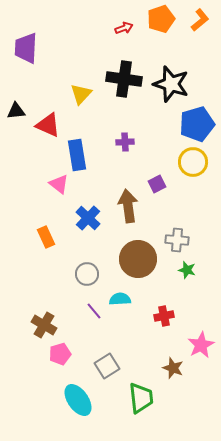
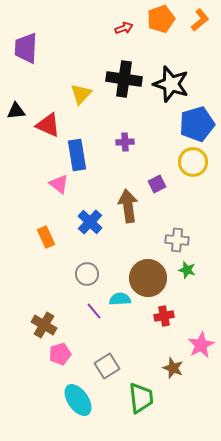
blue cross: moved 2 px right, 4 px down
brown circle: moved 10 px right, 19 px down
